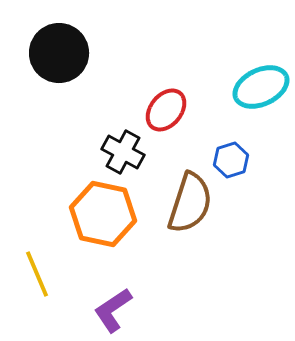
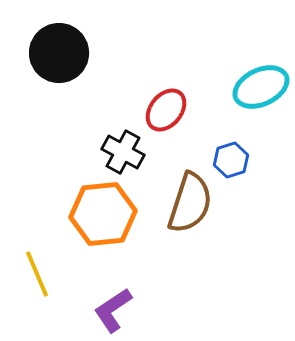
orange hexagon: rotated 18 degrees counterclockwise
